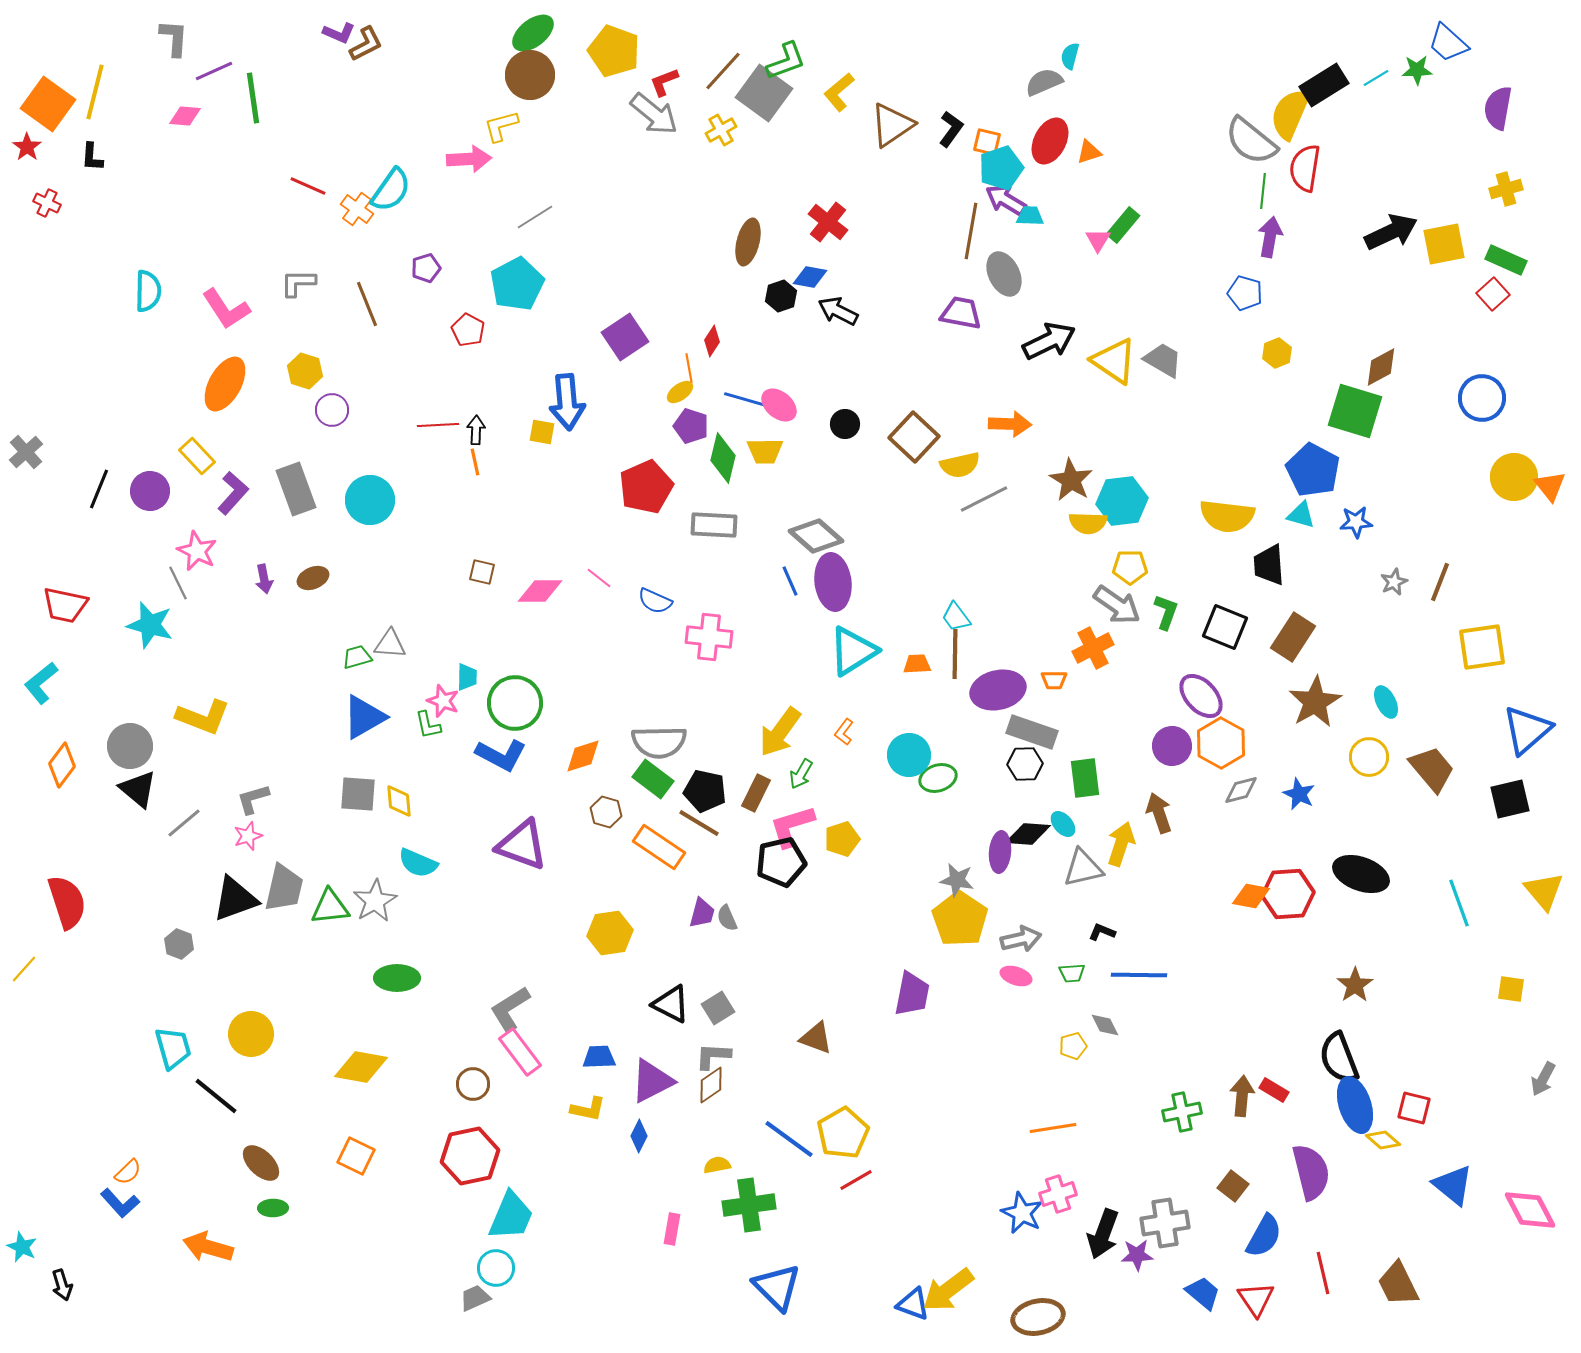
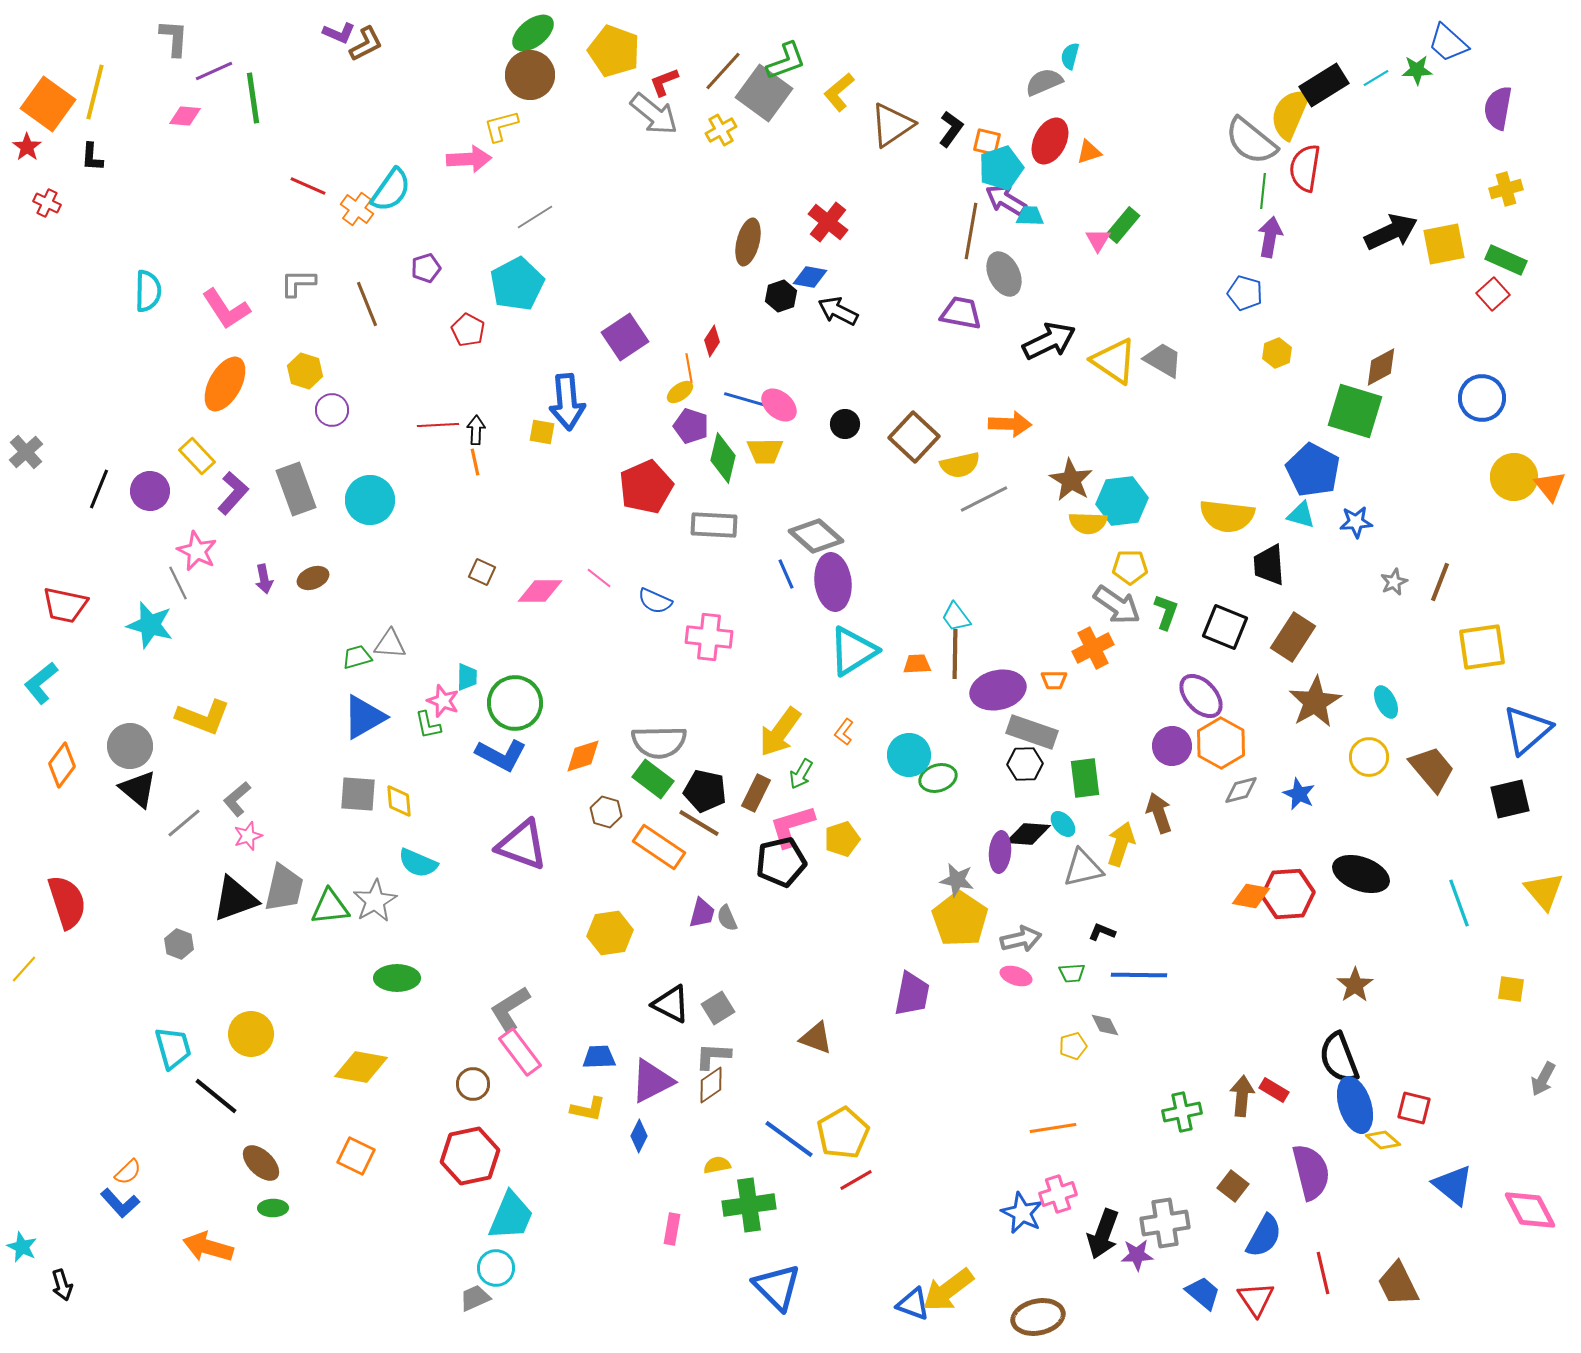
brown square at (482, 572): rotated 12 degrees clockwise
blue line at (790, 581): moved 4 px left, 7 px up
gray L-shape at (253, 799): moved 16 px left; rotated 24 degrees counterclockwise
